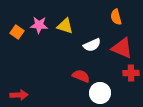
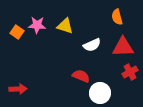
orange semicircle: moved 1 px right
pink star: moved 2 px left
red triangle: moved 1 px right, 1 px up; rotated 25 degrees counterclockwise
red cross: moved 1 px left, 1 px up; rotated 28 degrees counterclockwise
red arrow: moved 1 px left, 6 px up
